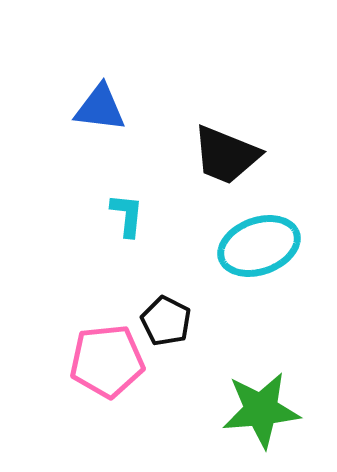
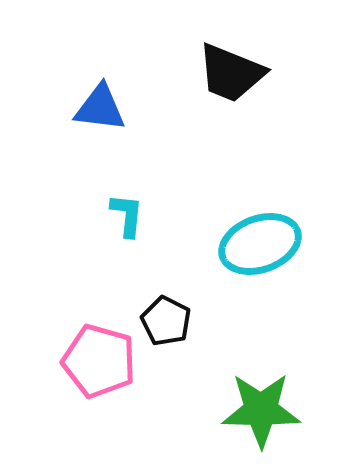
black trapezoid: moved 5 px right, 82 px up
cyan ellipse: moved 1 px right, 2 px up
pink pentagon: moved 8 px left; rotated 22 degrees clockwise
green star: rotated 6 degrees clockwise
